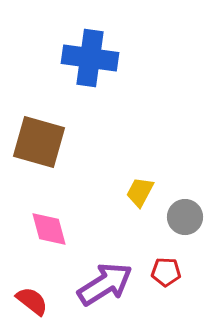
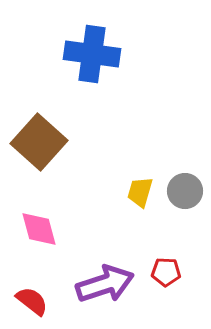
blue cross: moved 2 px right, 4 px up
brown square: rotated 26 degrees clockwise
yellow trapezoid: rotated 12 degrees counterclockwise
gray circle: moved 26 px up
pink diamond: moved 10 px left
purple arrow: rotated 14 degrees clockwise
